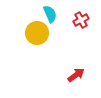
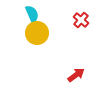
cyan semicircle: moved 18 px left
red cross: rotated 21 degrees counterclockwise
